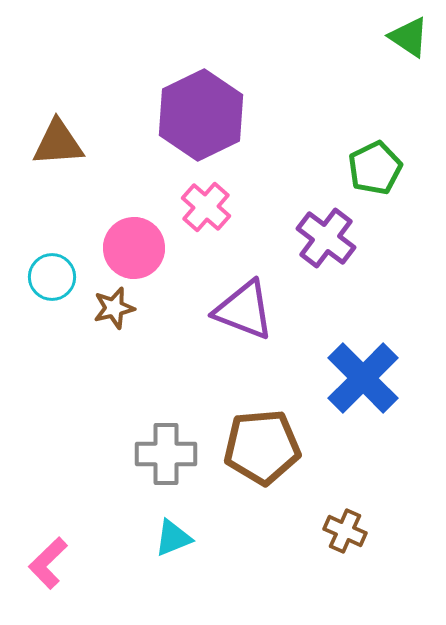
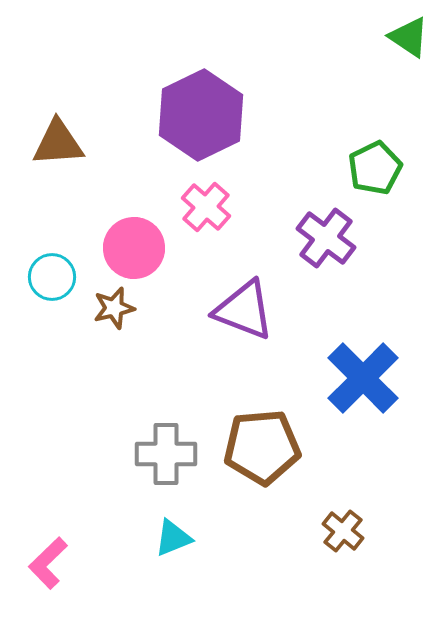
brown cross: moved 2 px left; rotated 15 degrees clockwise
